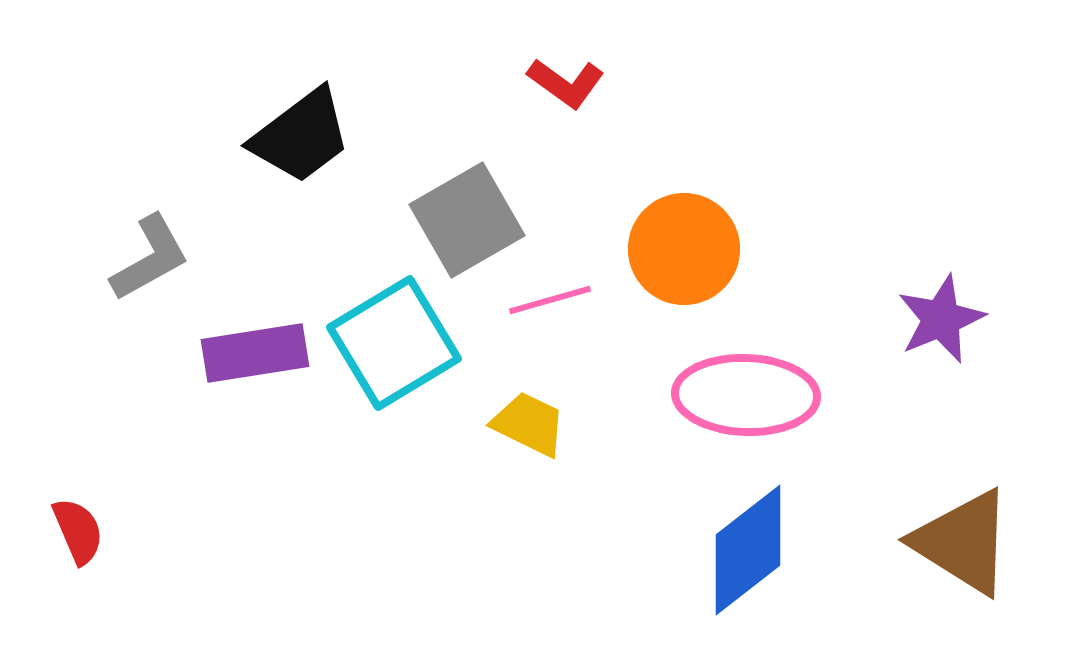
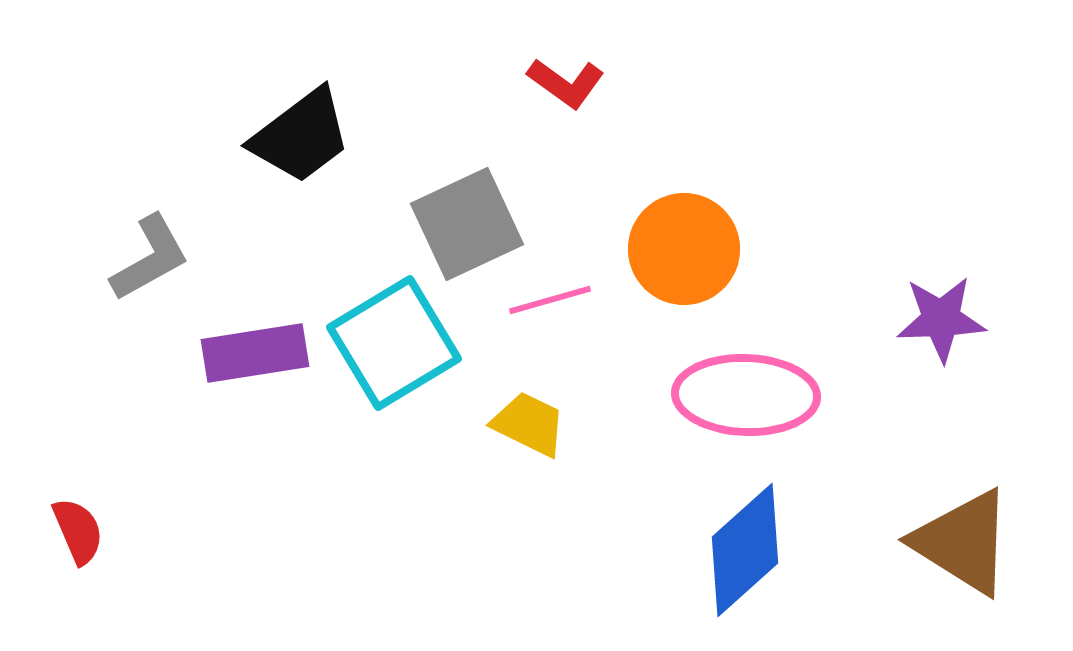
gray square: moved 4 px down; rotated 5 degrees clockwise
purple star: rotated 20 degrees clockwise
blue diamond: moved 3 px left; rotated 4 degrees counterclockwise
